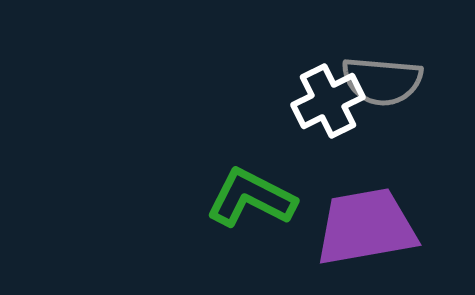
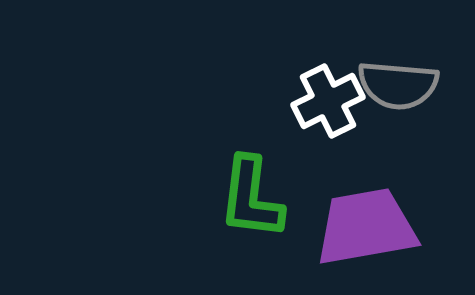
gray semicircle: moved 16 px right, 4 px down
green L-shape: rotated 110 degrees counterclockwise
